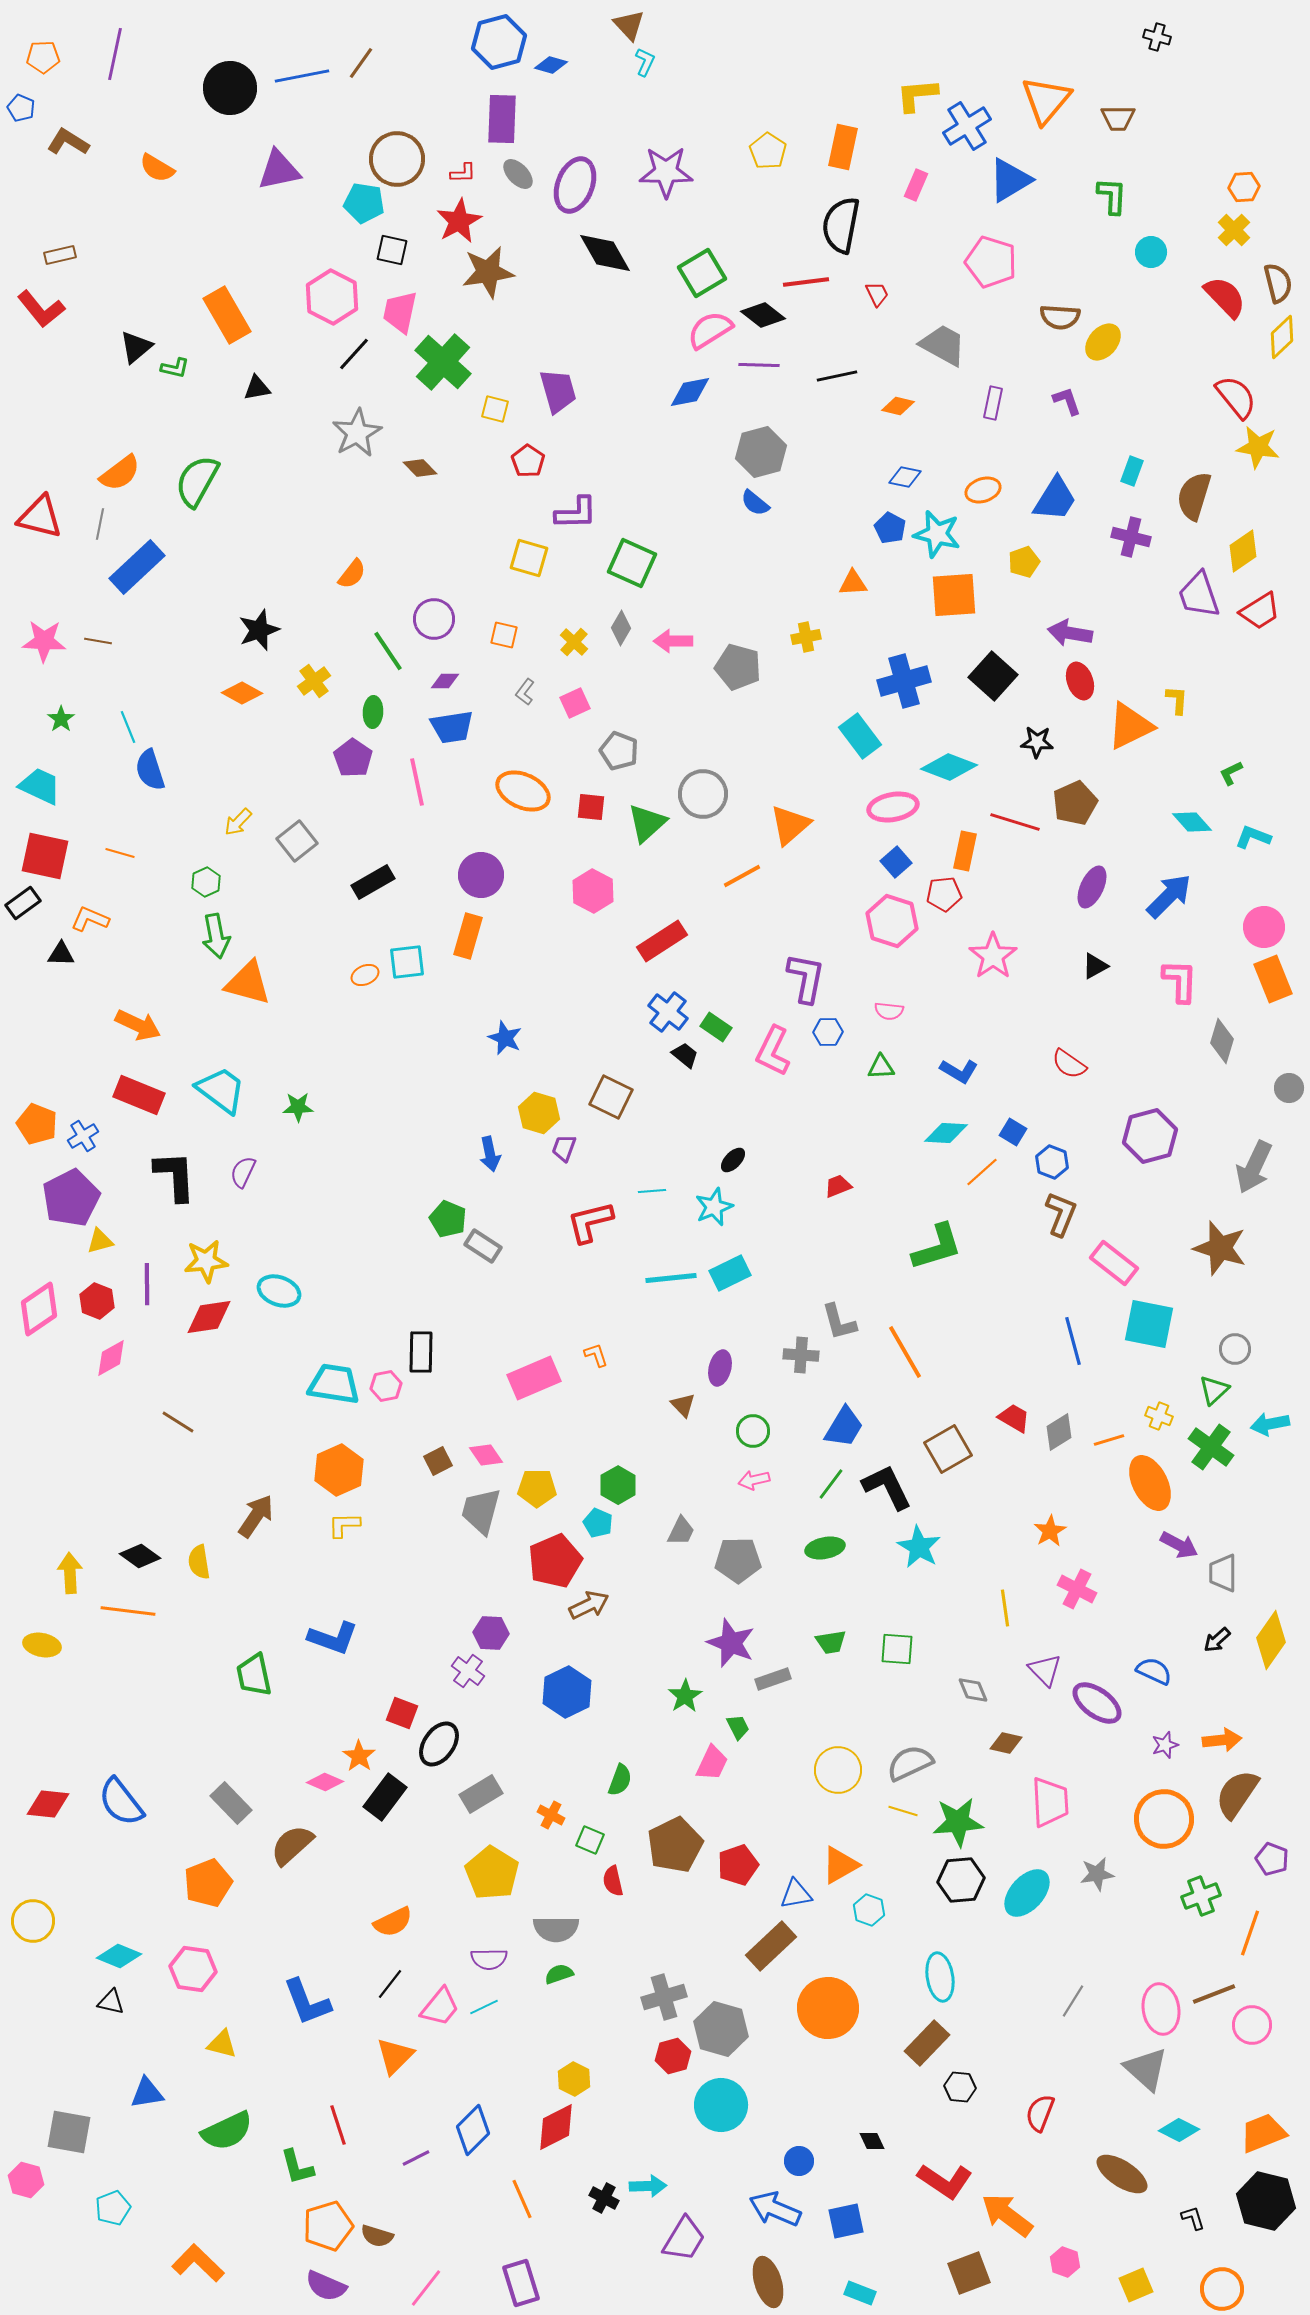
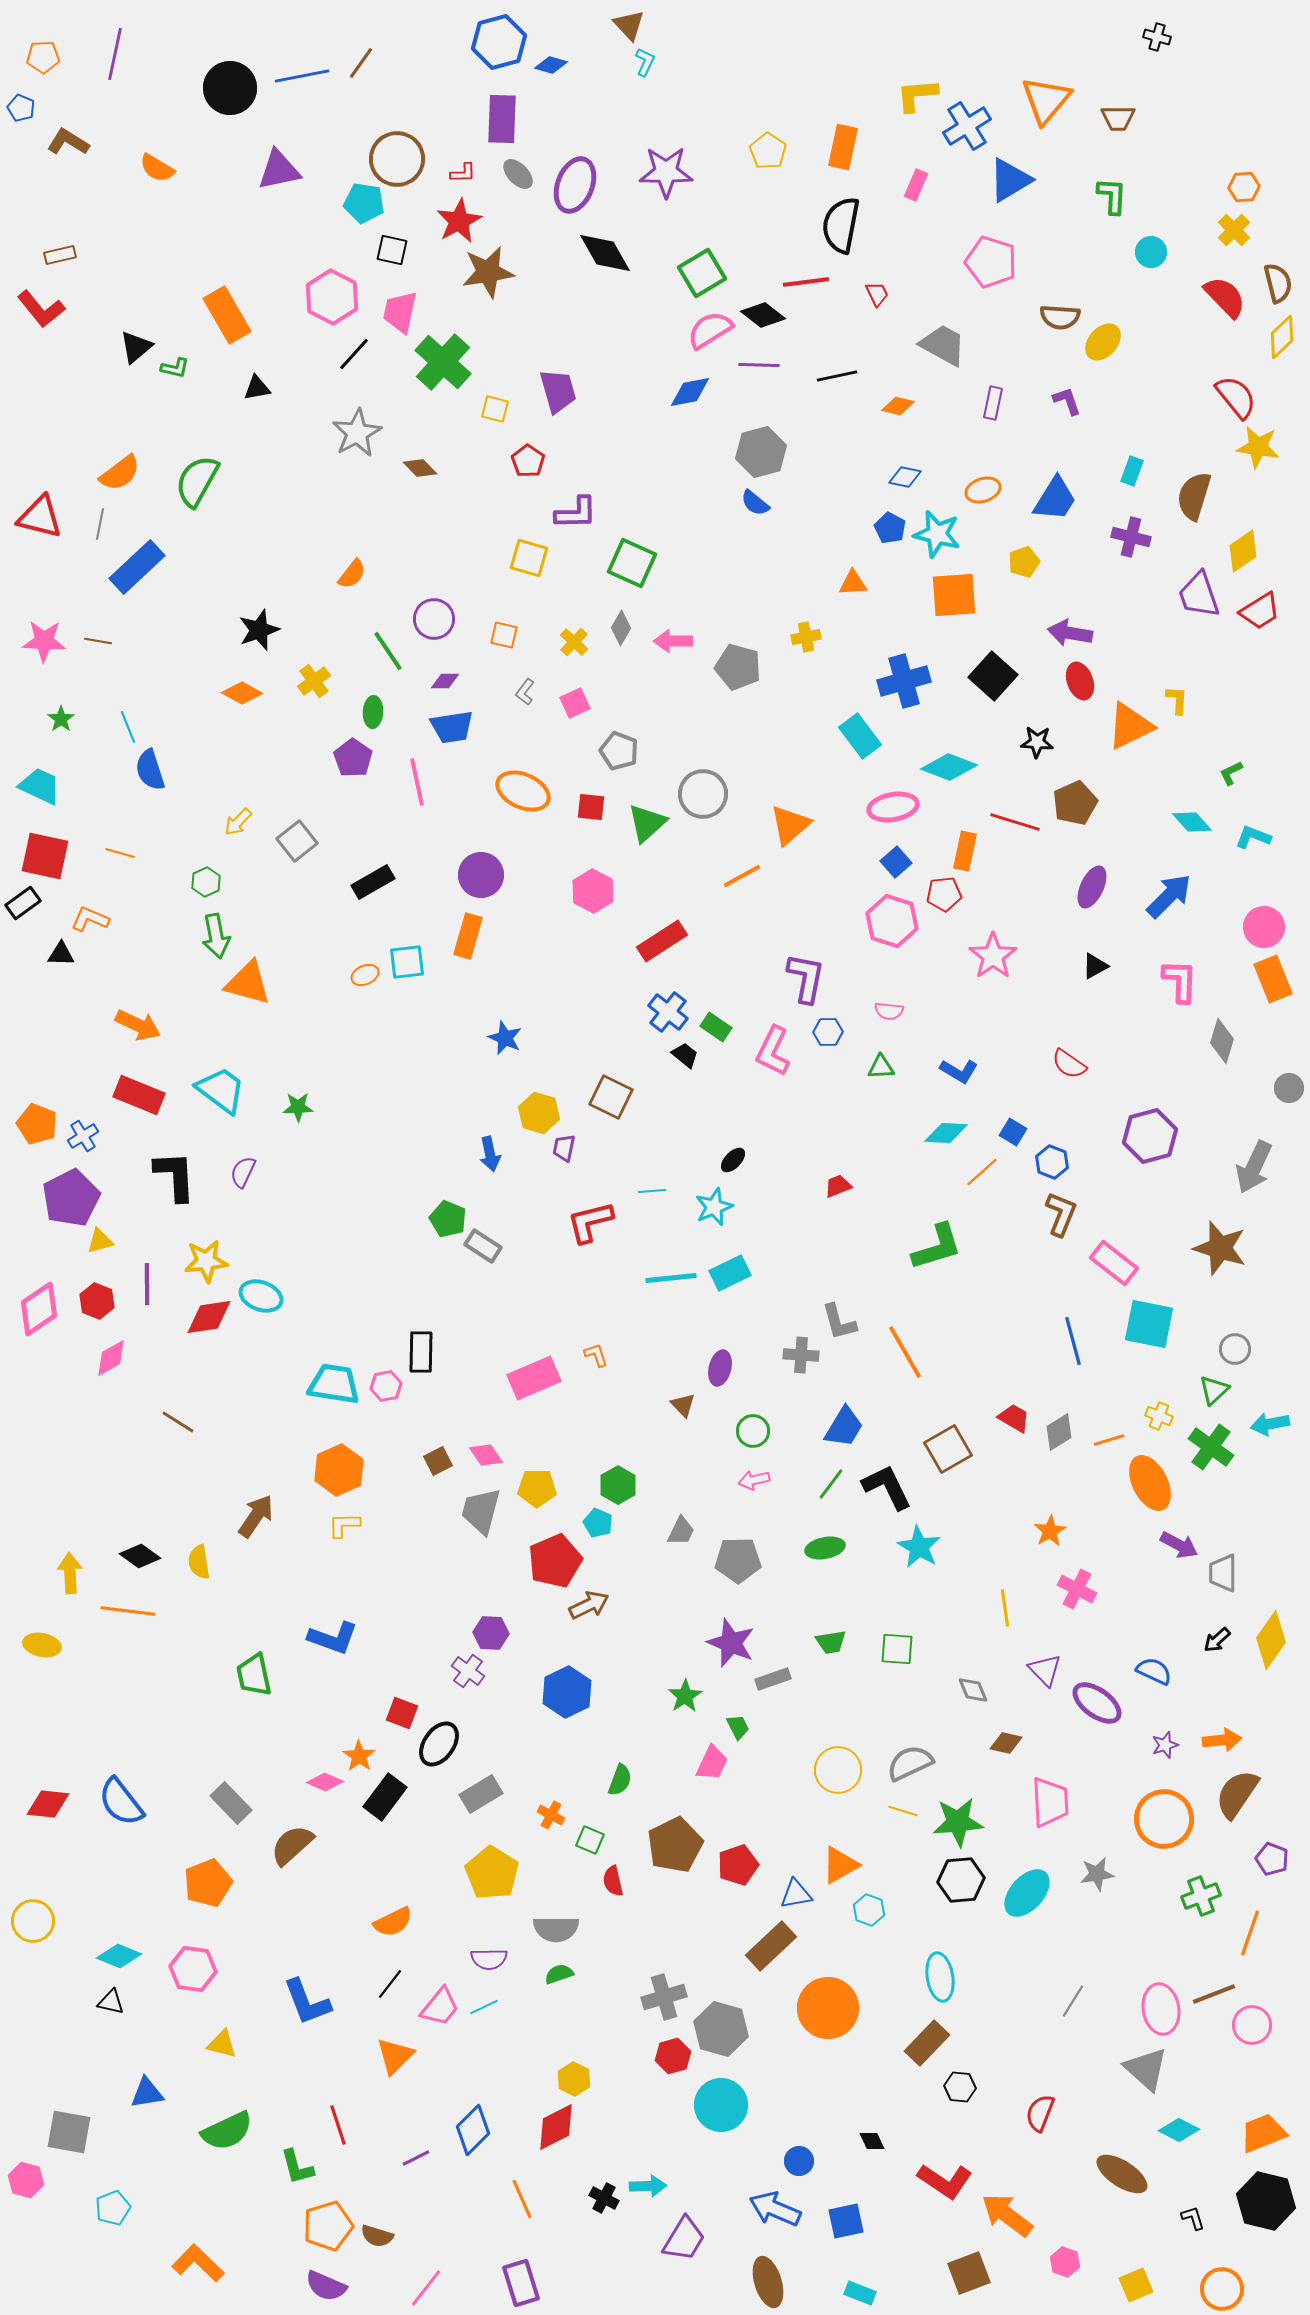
purple trapezoid at (564, 1148): rotated 8 degrees counterclockwise
cyan ellipse at (279, 1291): moved 18 px left, 5 px down
